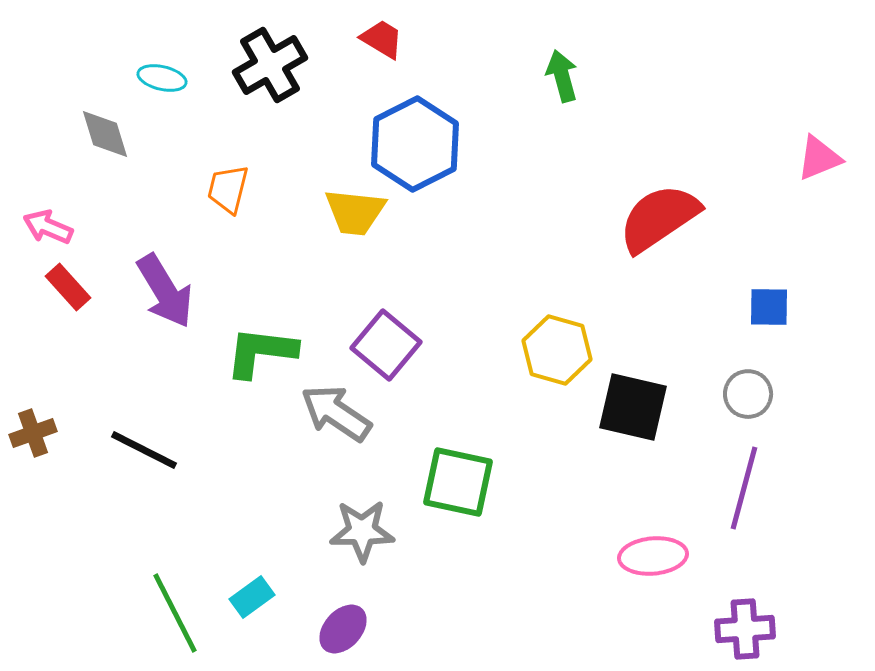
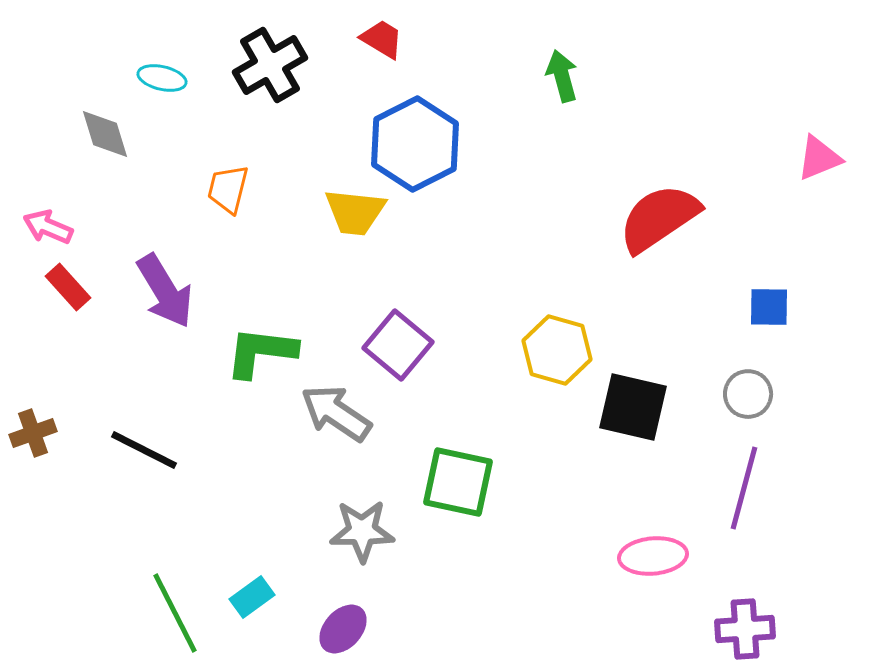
purple square: moved 12 px right
